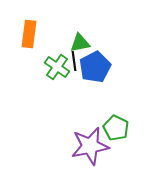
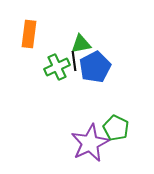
green triangle: moved 1 px right, 1 px down
green cross: rotated 30 degrees clockwise
purple star: moved 3 px up; rotated 15 degrees counterclockwise
